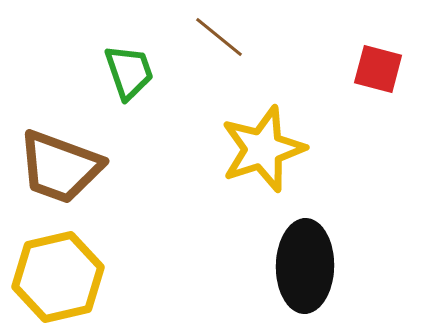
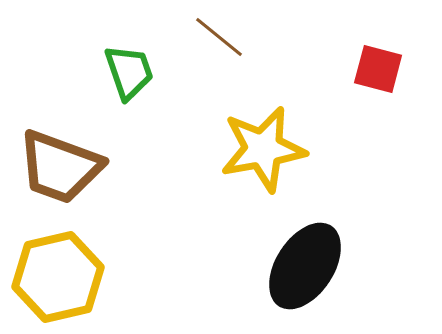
yellow star: rotated 8 degrees clockwise
black ellipse: rotated 32 degrees clockwise
